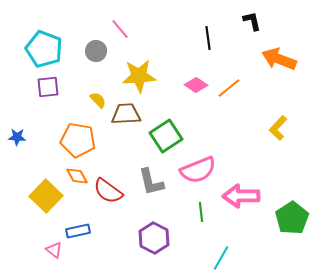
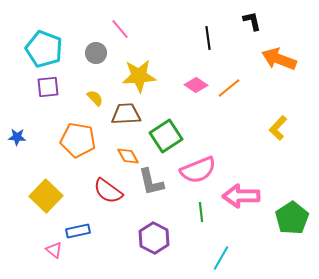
gray circle: moved 2 px down
yellow semicircle: moved 3 px left, 2 px up
orange diamond: moved 51 px right, 20 px up
